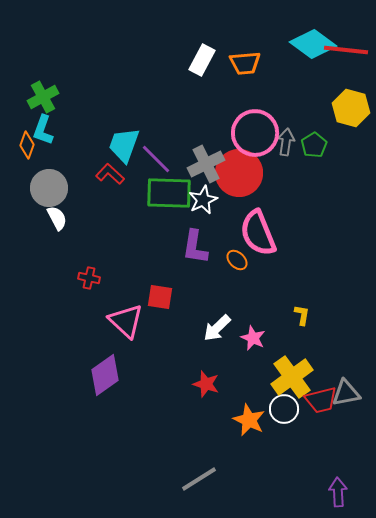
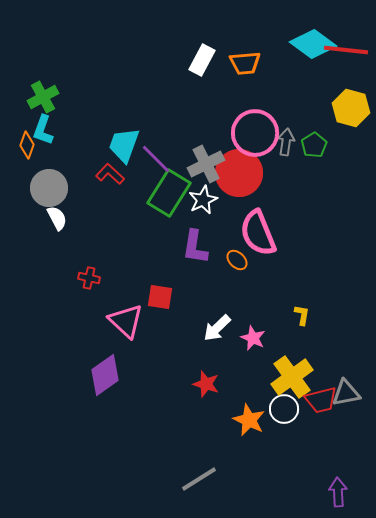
green rectangle: rotated 60 degrees counterclockwise
